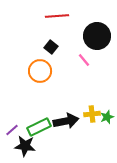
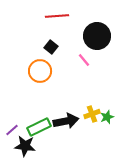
yellow cross: rotated 14 degrees counterclockwise
